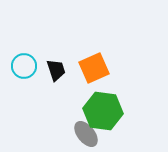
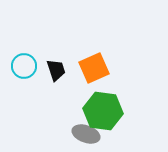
gray ellipse: rotated 32 degrees counterclockwise
